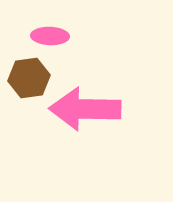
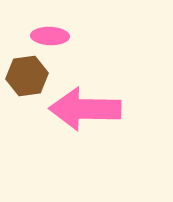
brown hexagon: moved 2 px left, 2 px up
